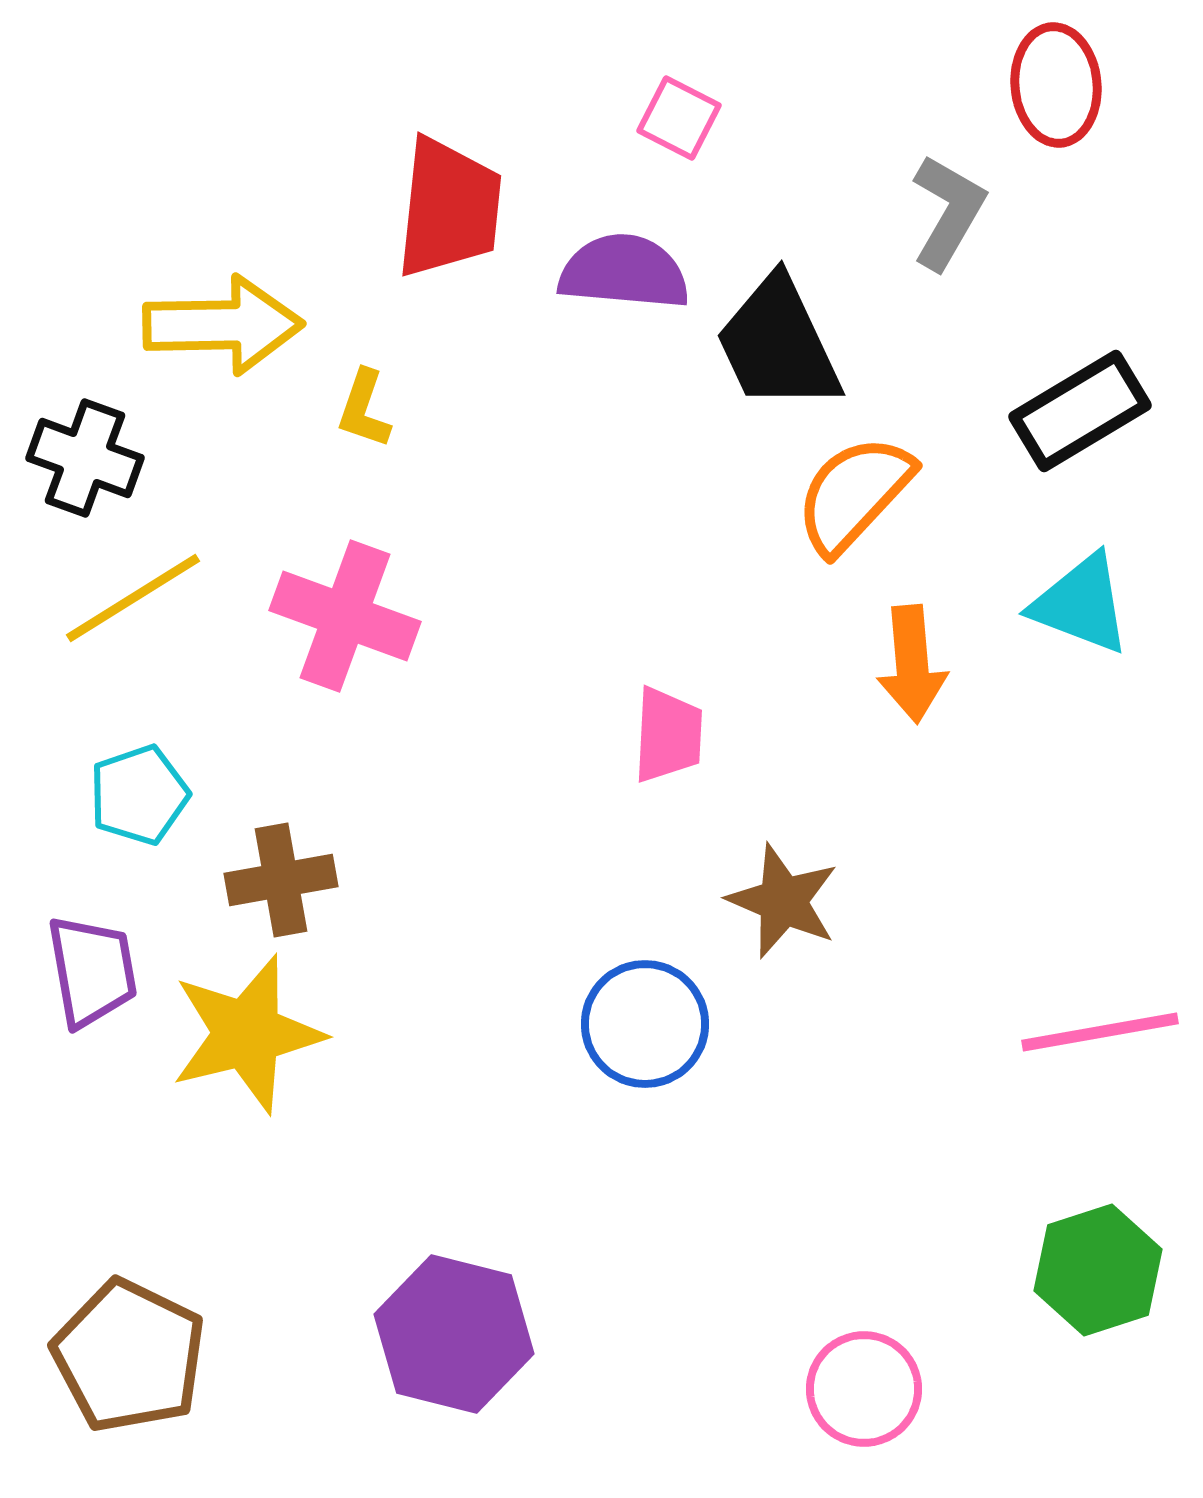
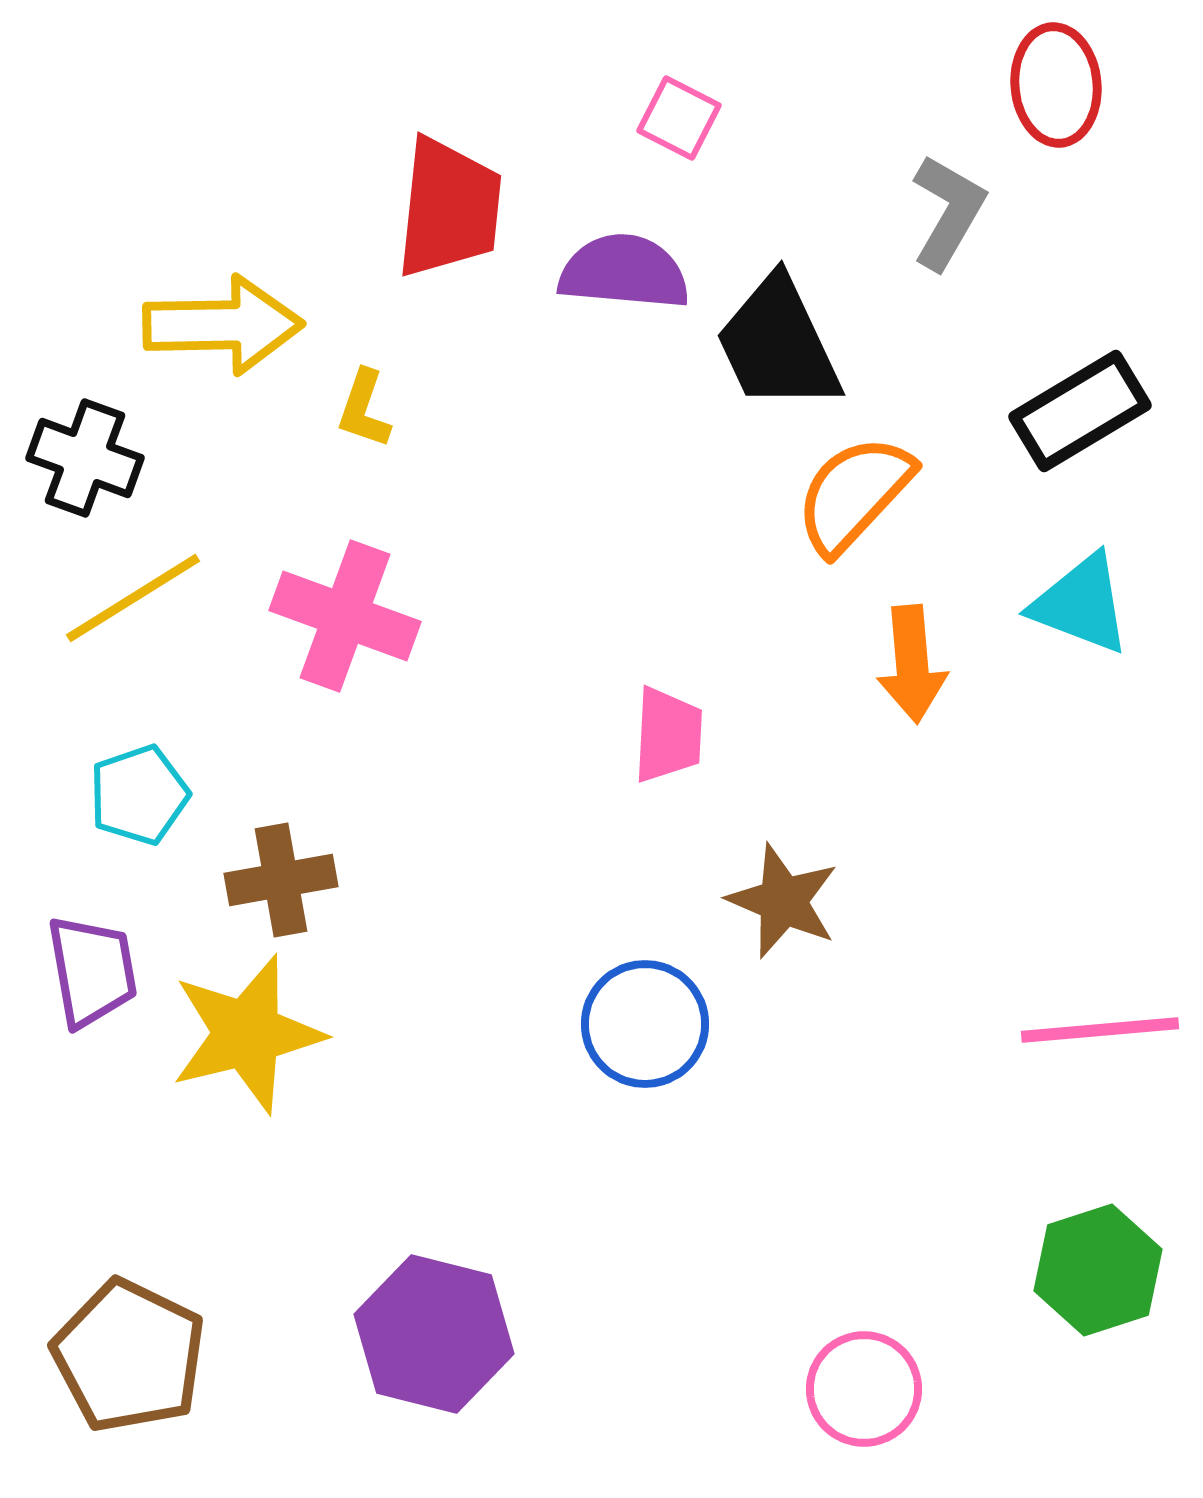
pink line: moved 2 px up; rotated 5 degrees clockwise
purple hexagon: moved 20 px left
